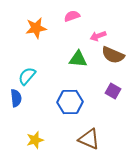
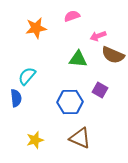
purple square: moved 13 px left, 1 px up
brown triangle: moved 9 px left, 1 px up
